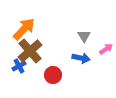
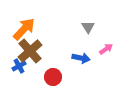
gray triangle: moved 4 px right, 9 px up
red circle: moved 2 px down
